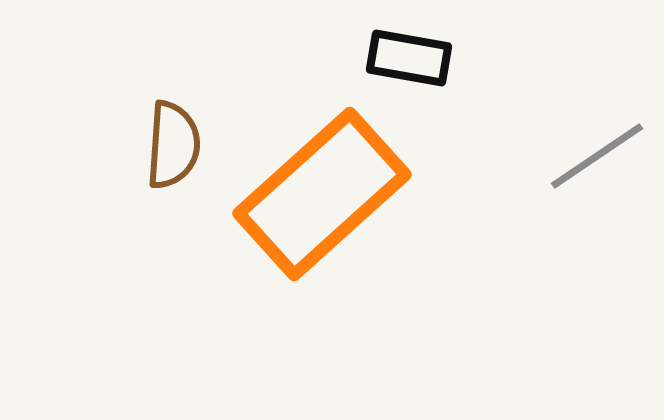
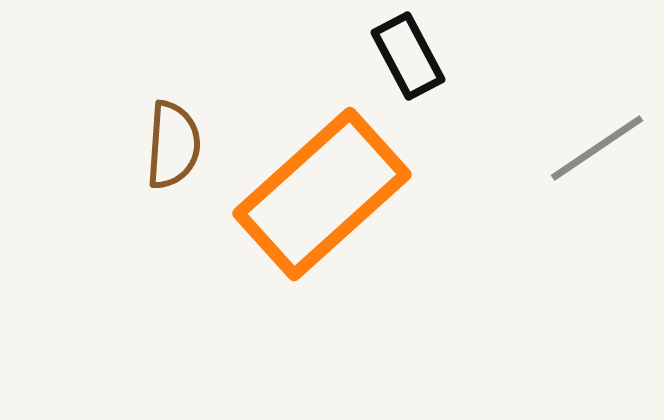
black rectangle: moved 1 px left, 2 px up; rotated 52 degrees clockwise
gray line: moved 8 px up
